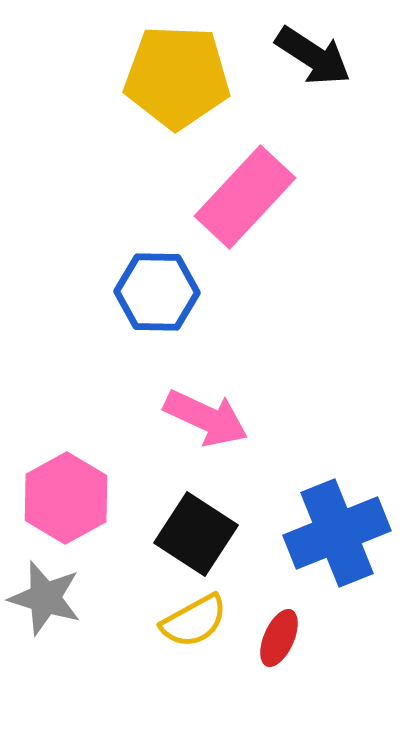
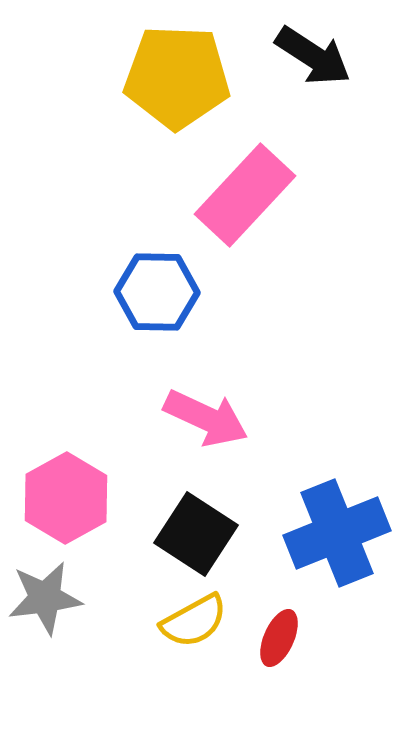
pink rectangle: moved 2 px up
gray star: rotated 24 degrees counterclockwise
